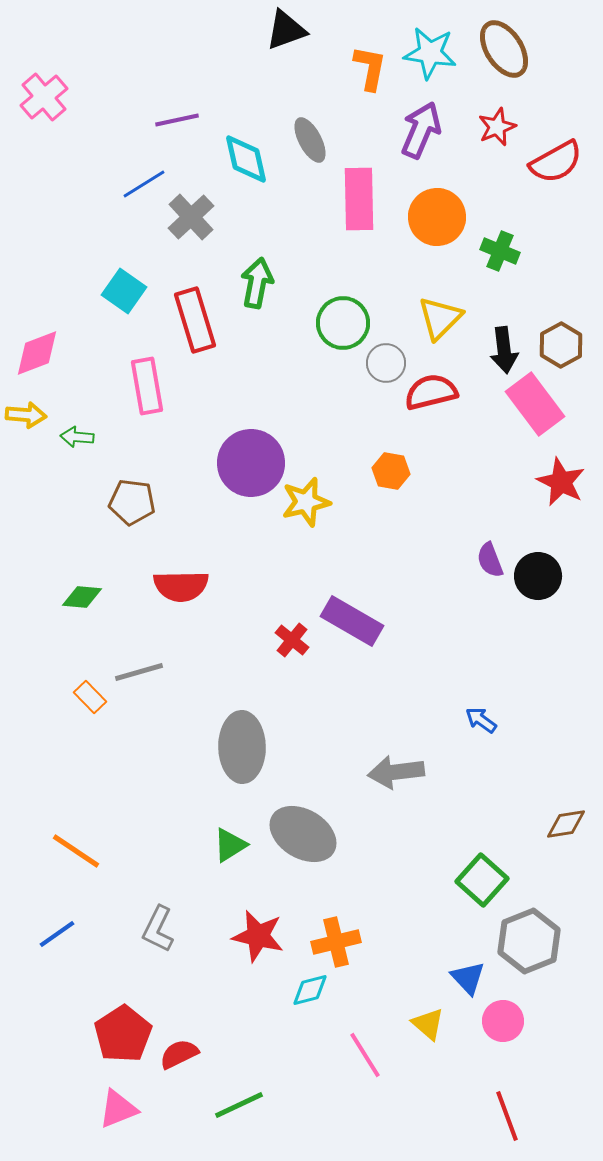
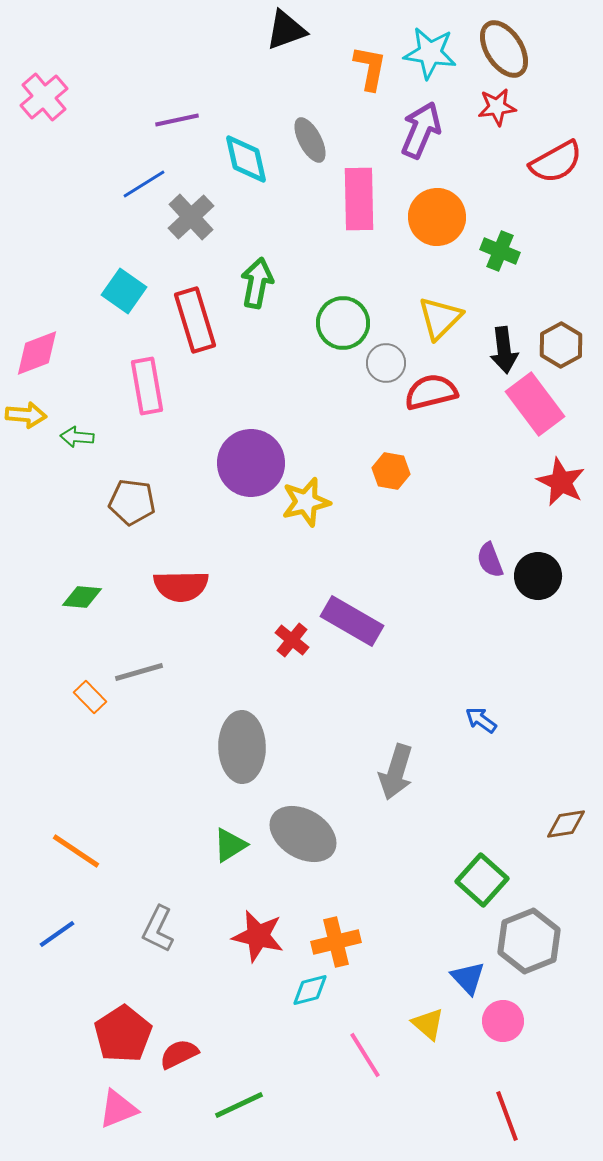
red star at (497, 127): moved 20 px up; rotated 15 degrees clockwise
gray arrow at (396, 772): rotated 66 degrees counterclockwise
